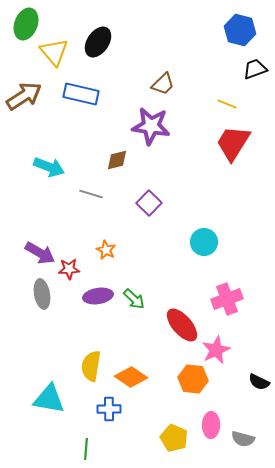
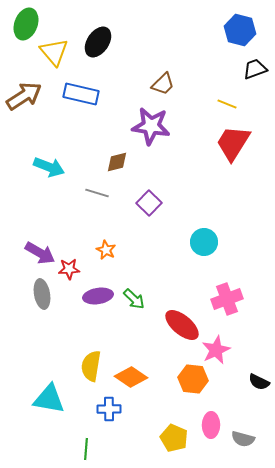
brown diamond: moved 2 px down
gray line: moved 6 px right, 1 px up
red ellipse: rotated 9 degrees counterclockwise
